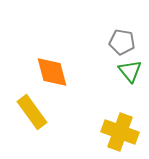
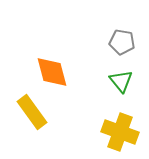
green triangle: moved 9 px left, 10 px down
